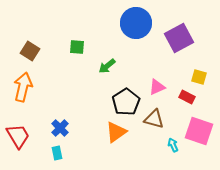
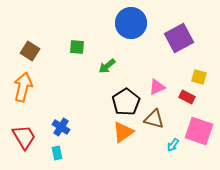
blue circle: moved 5 px left
blue cross: moved 1 px right, 1 px up; rotated 12 degrees counterclockwise
orange triangle: moved 7 px right
red trapezoid: moved 6 px right, 1 px down
cyan arrow: rotated 120 degrees counterclockwise
